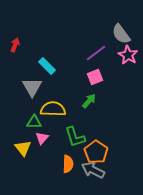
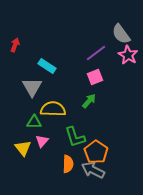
cyan rectangle: rotated 12 degrees counterclockwise
pink triangle: moved 3 px down
